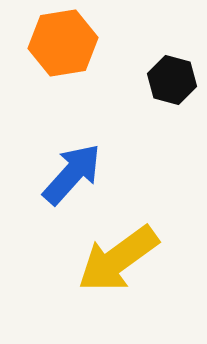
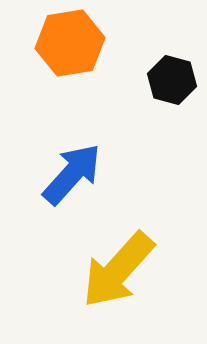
orange hexagon: moved 7 px right
yellow arrow: moved 11 px down; rotated 12 degrees counterclockwise
